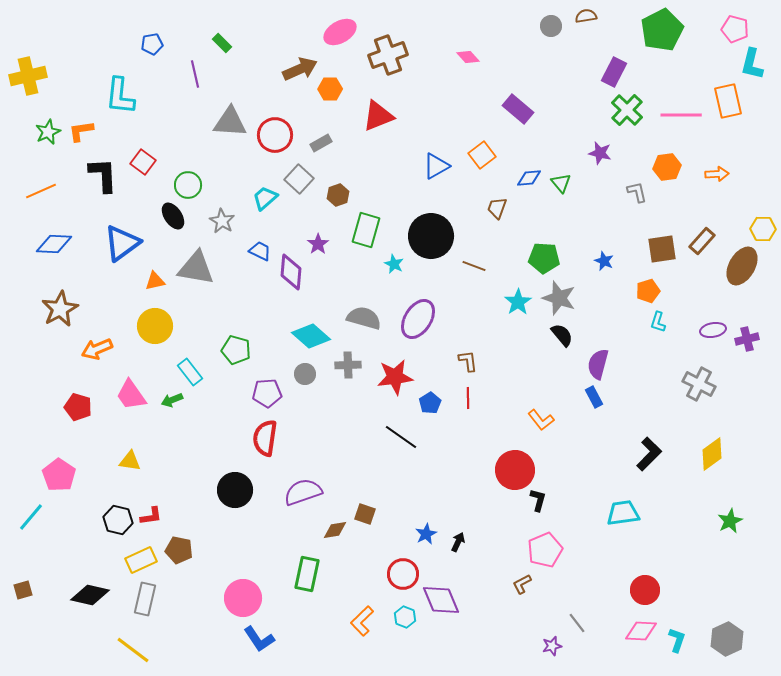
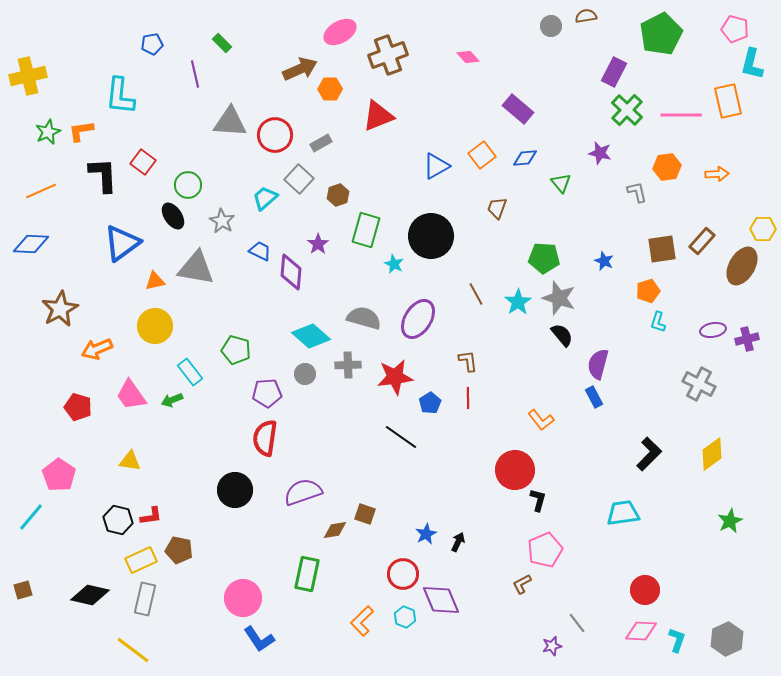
green pentagon at (662, 30): moved 1 px left, 4 px down
blue diamond at (529, 178): moved 4 px left, 20 px up
blue diamond at (54, 244): moved 23 px left
brown line at (474, 266): moved 2 px right, 28 px down; rotated 40 degrees clockwise
